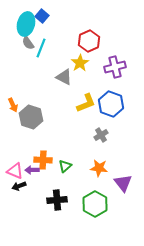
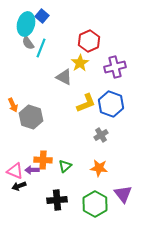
purple triangle: moved 11 px down
